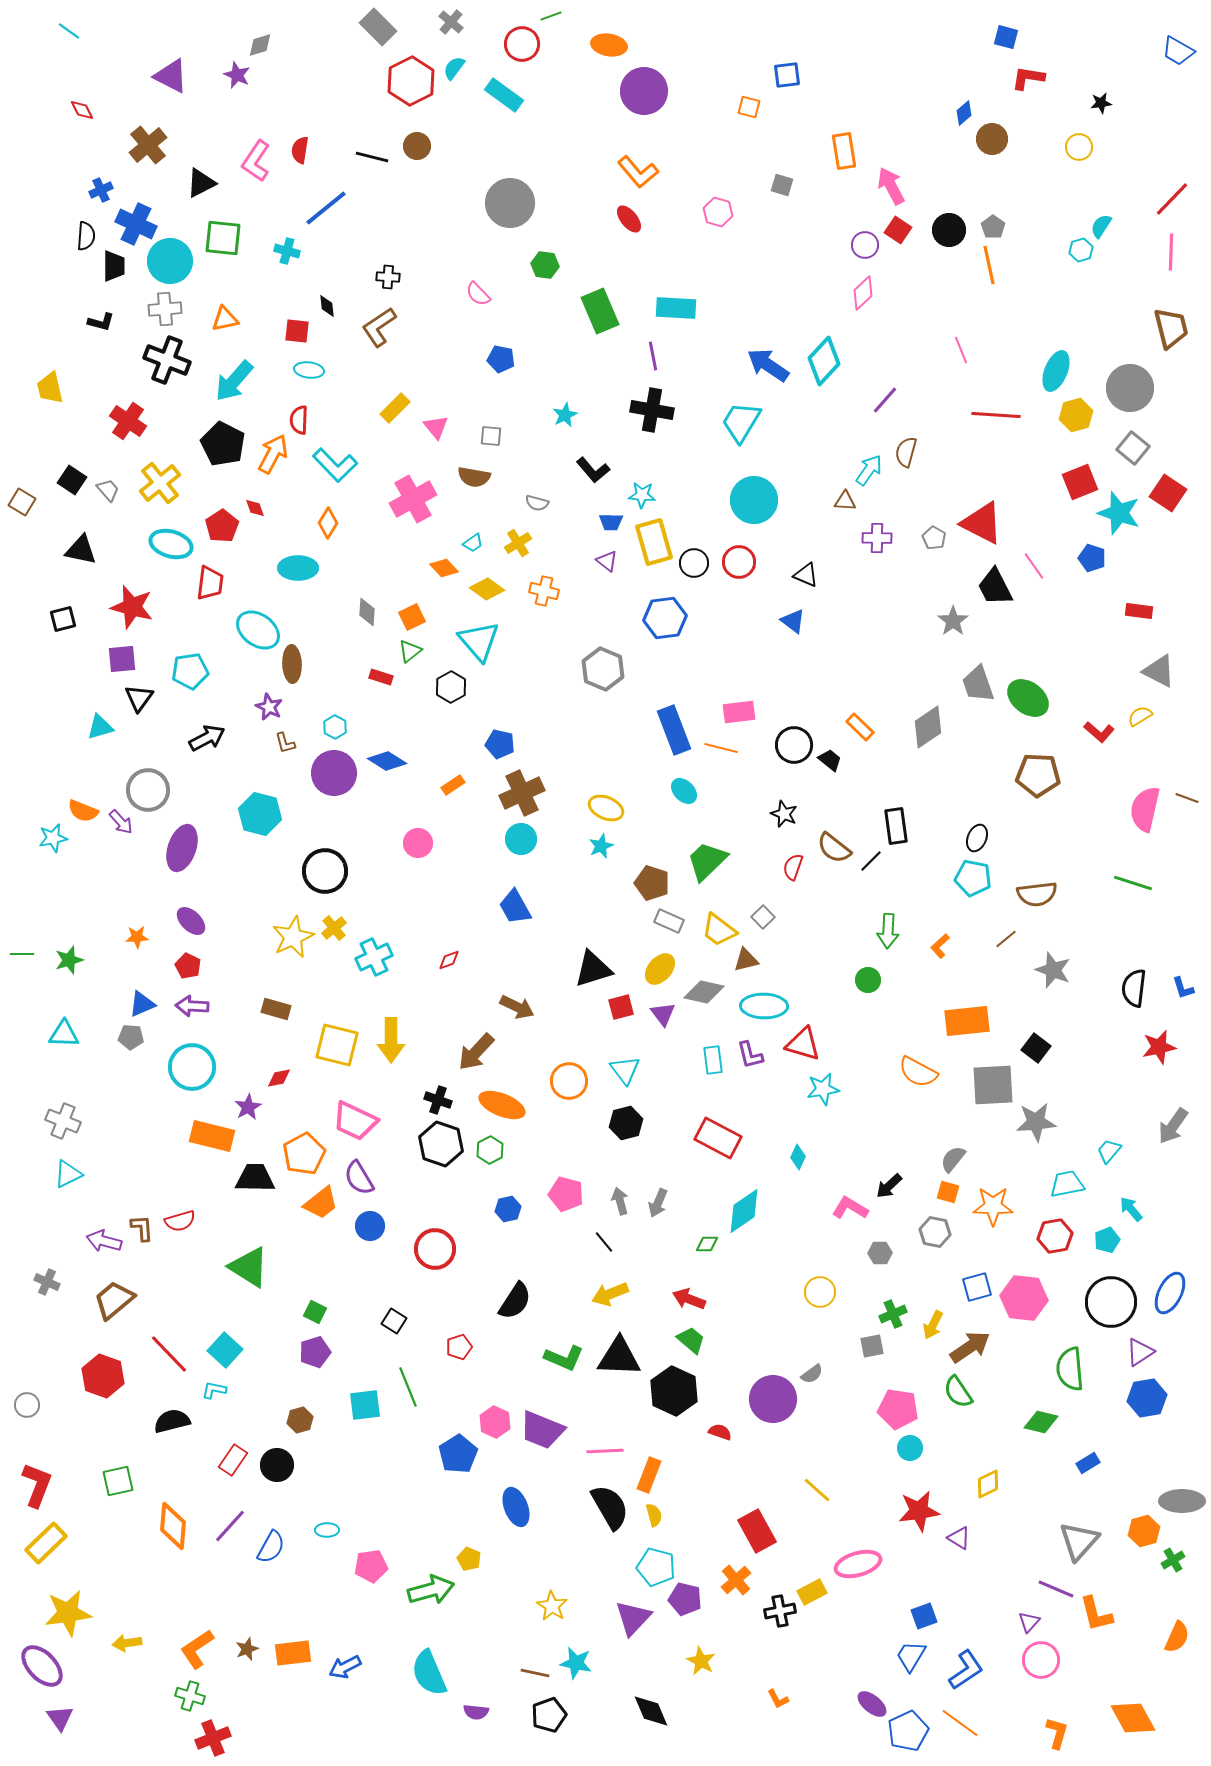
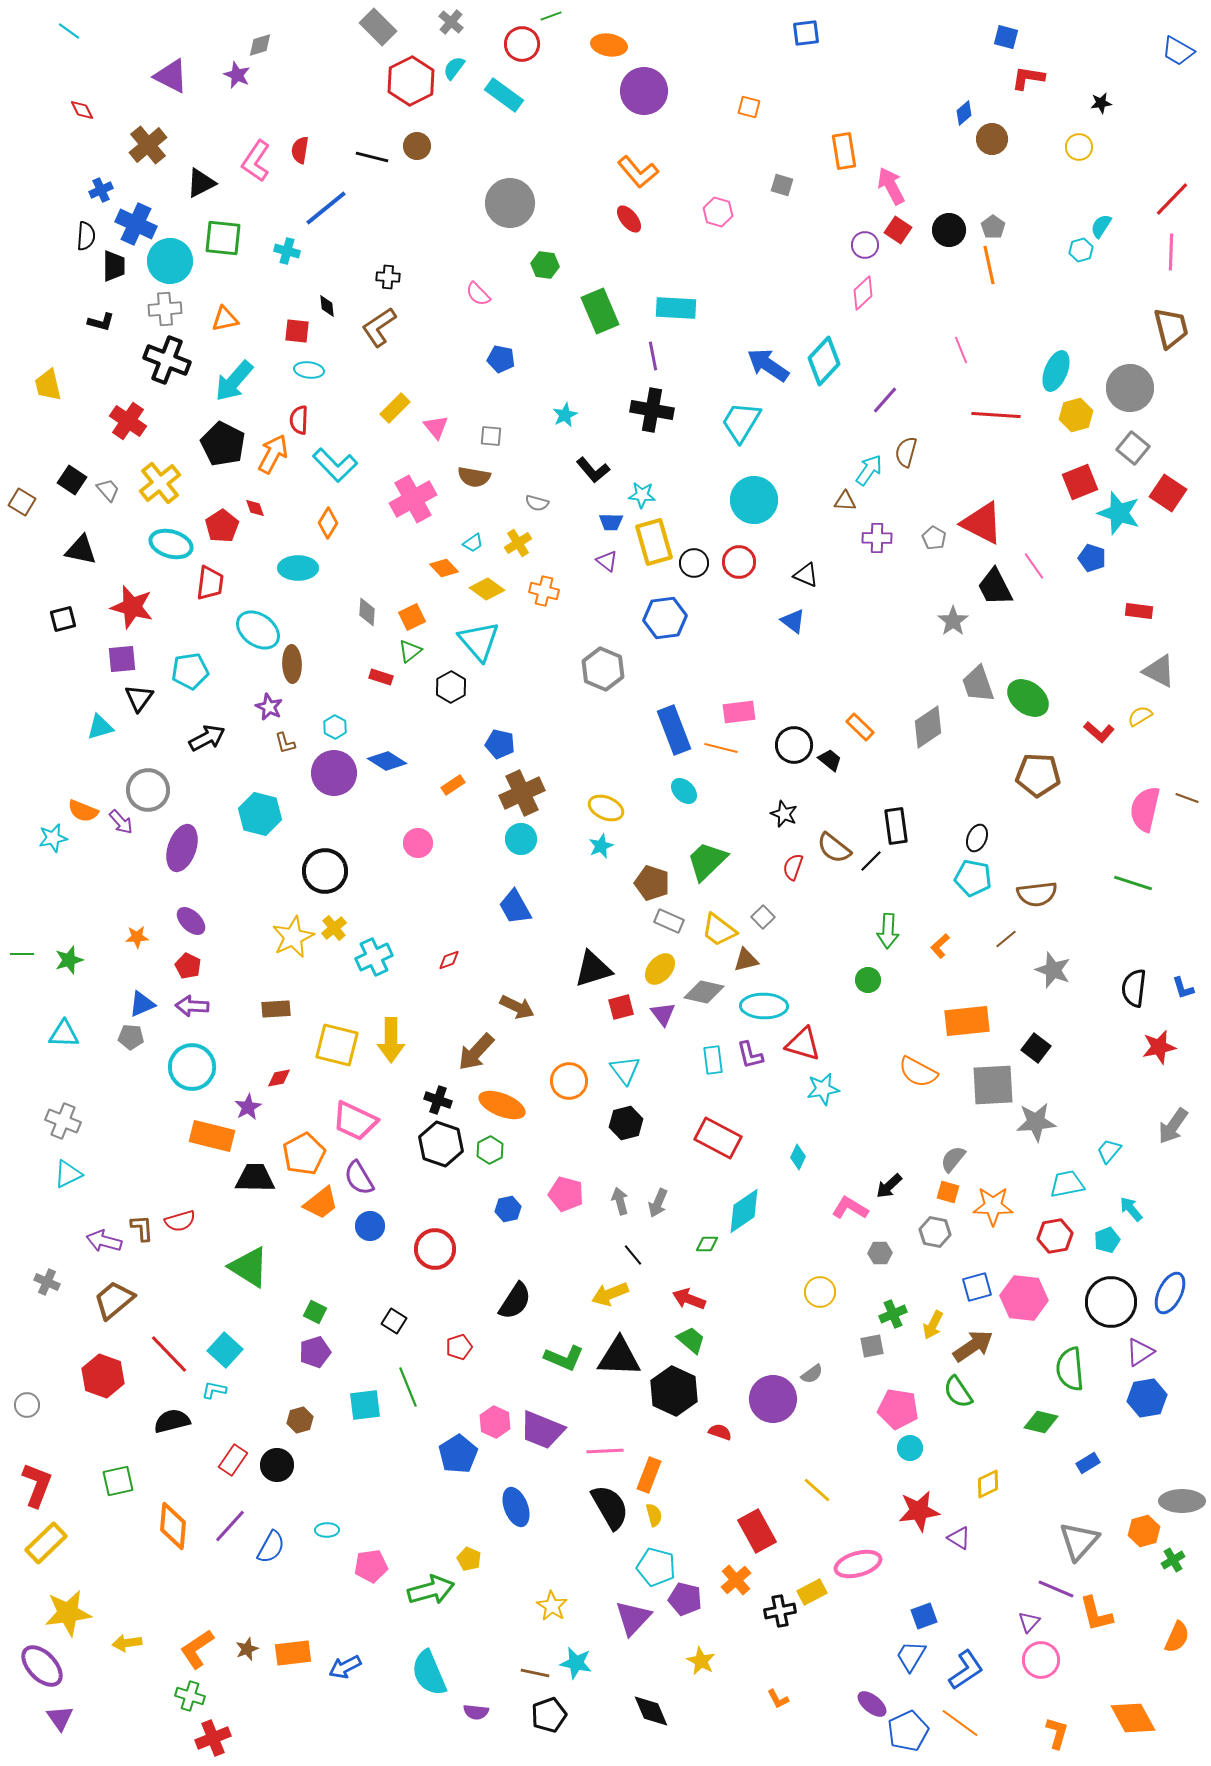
blue square at (787, 75): moved 19 px right, 42 px up
yellow trapezoid at (50, 388): moved 2 px left, 3 px up
brown rectangle at (276, 1009): rotated 20 degrees counterclockwise
black line at (604, 1242): moved 29 px right, 13 px down
brown arrow at (970, 1347): moved 3 px right, 1 px up
